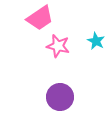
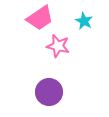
cyan star: moved 12 px left, 20 px up
purple circle: moved 11 px left, 5 px up
